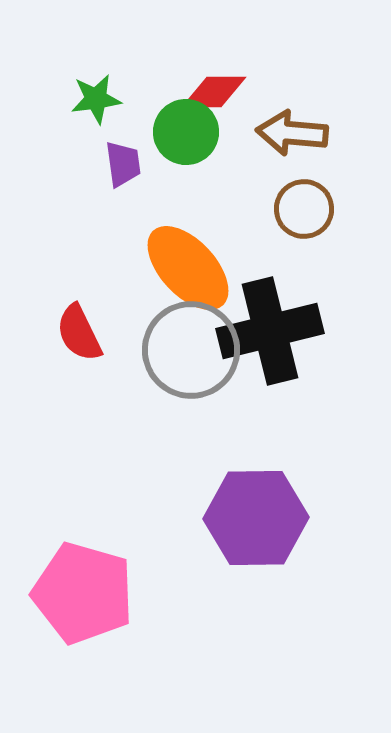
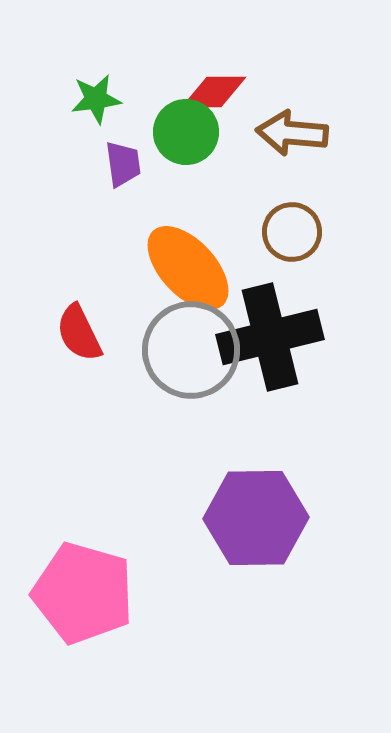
brown circle: moved 12 px left, 23 px down
black cross: moved 6 px down
